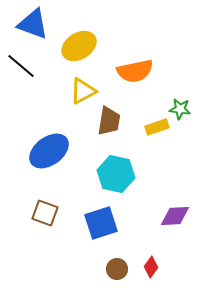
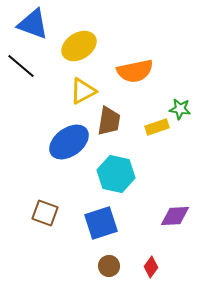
blue ellipse: moved 20 px right, 9 px up
brown circle: moved 8 px left, 3 px up
